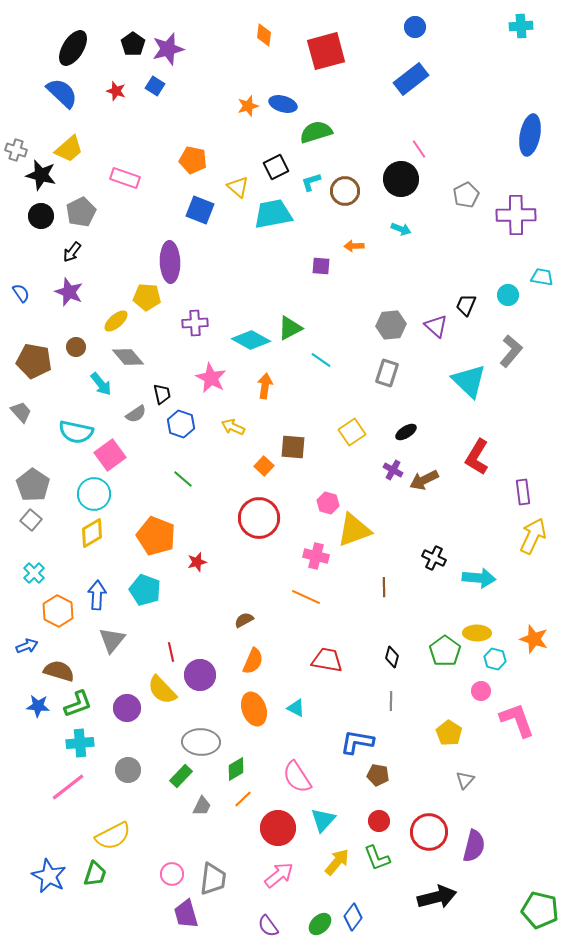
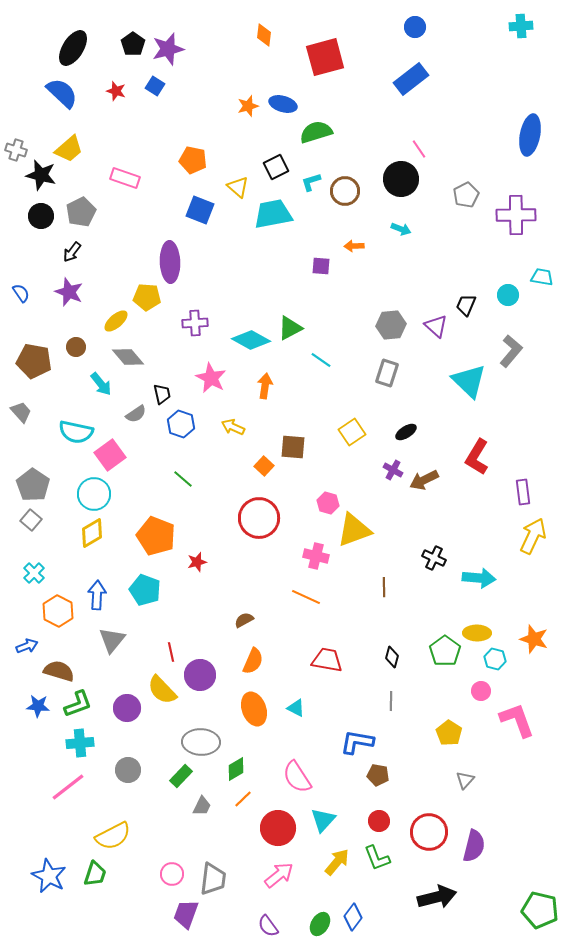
red square at (326, 51): moved 1 px left, 6 px down
purple trapezoid at (186, 914): rotated 36 degrees clockwise
green ellipse at (320, 924): rotated 15 degrees counterclockwise
